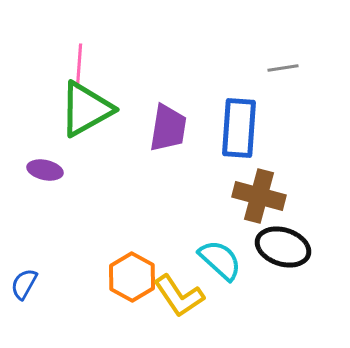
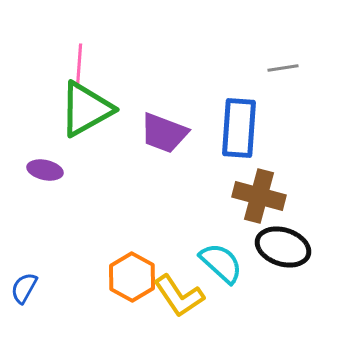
purple trapezoid: moved 4 px left, 5 px down; rotated 102 degrees clockwise
cyan semicircle: moved 1 px right, 3 px down
blue semicircle: moved 4 px down
